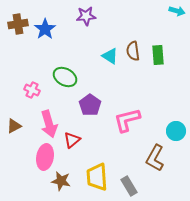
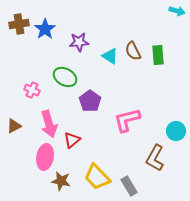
purple star: moved 7 px left, 26 px down
brown cross: moved 1 px right
brown semicircle: rotated 18 degrees counterclockwise
purple pentagon: moved 4 px up
yellow trapezoid: rotated 40 degrees counterclockwise
